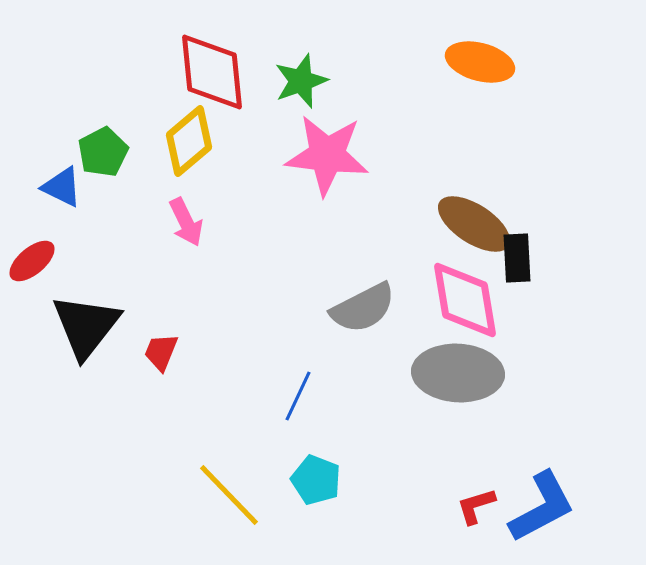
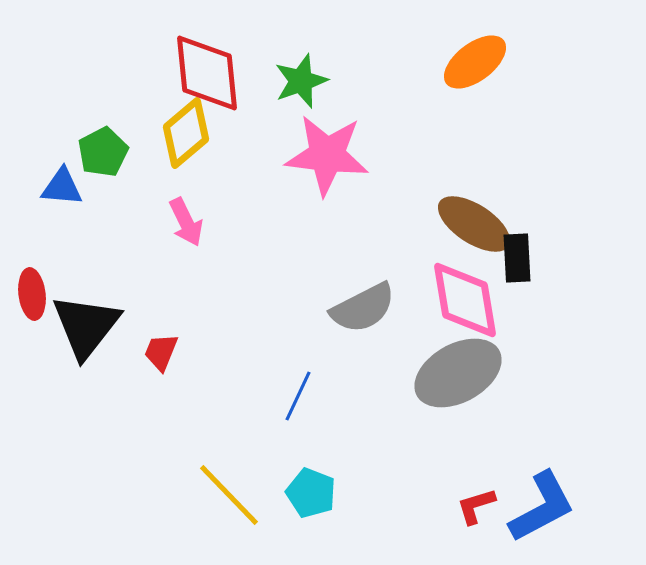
orange ellipse: moved 5 px left; rotated 52 degrees counterclockwise
red diamond: moved 5 px left, 1 px down
yellow diamond: moved 3 px left, 8 px up
blue triangle: rotated 21 degrees counterclockwise
red ellipse: moved 33 px down; rotated 57 degrees counterclockwise
gray ellipse: rotated 32 degrees counterclockwise
cyan pentagon: moved 5 px left, 13 px down
